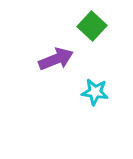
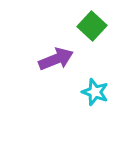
cyan star: rotated 12 degrees clockwise
